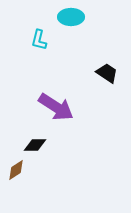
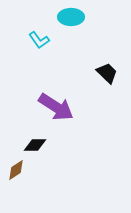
cyan L-shape: rotated 50 degrees counterclockwise
black trapezoid: rotated 10 degrees clockwise
